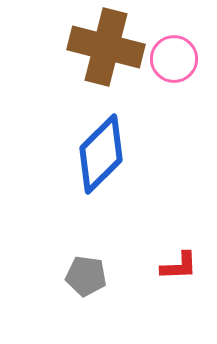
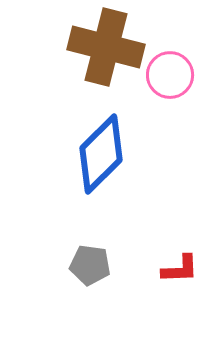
pink circle: moved 4 px left, 16 px down
red L-shape: moved 1 px right, 3 px down
gray pentagon: moved 4 px right, 11 px up
